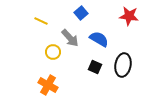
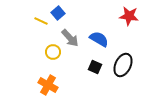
blue square: moved 23 px left
black ellipse: rotated 15 degrees clockwise
